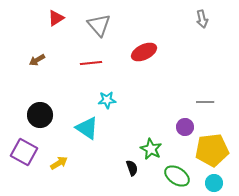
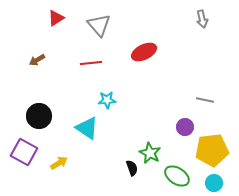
gray line: moved 2 px up; rotated 12 degrees clockwise
black circle: moved 1 px left, 1 px down
green star: moved 1 px left, 4 px down
